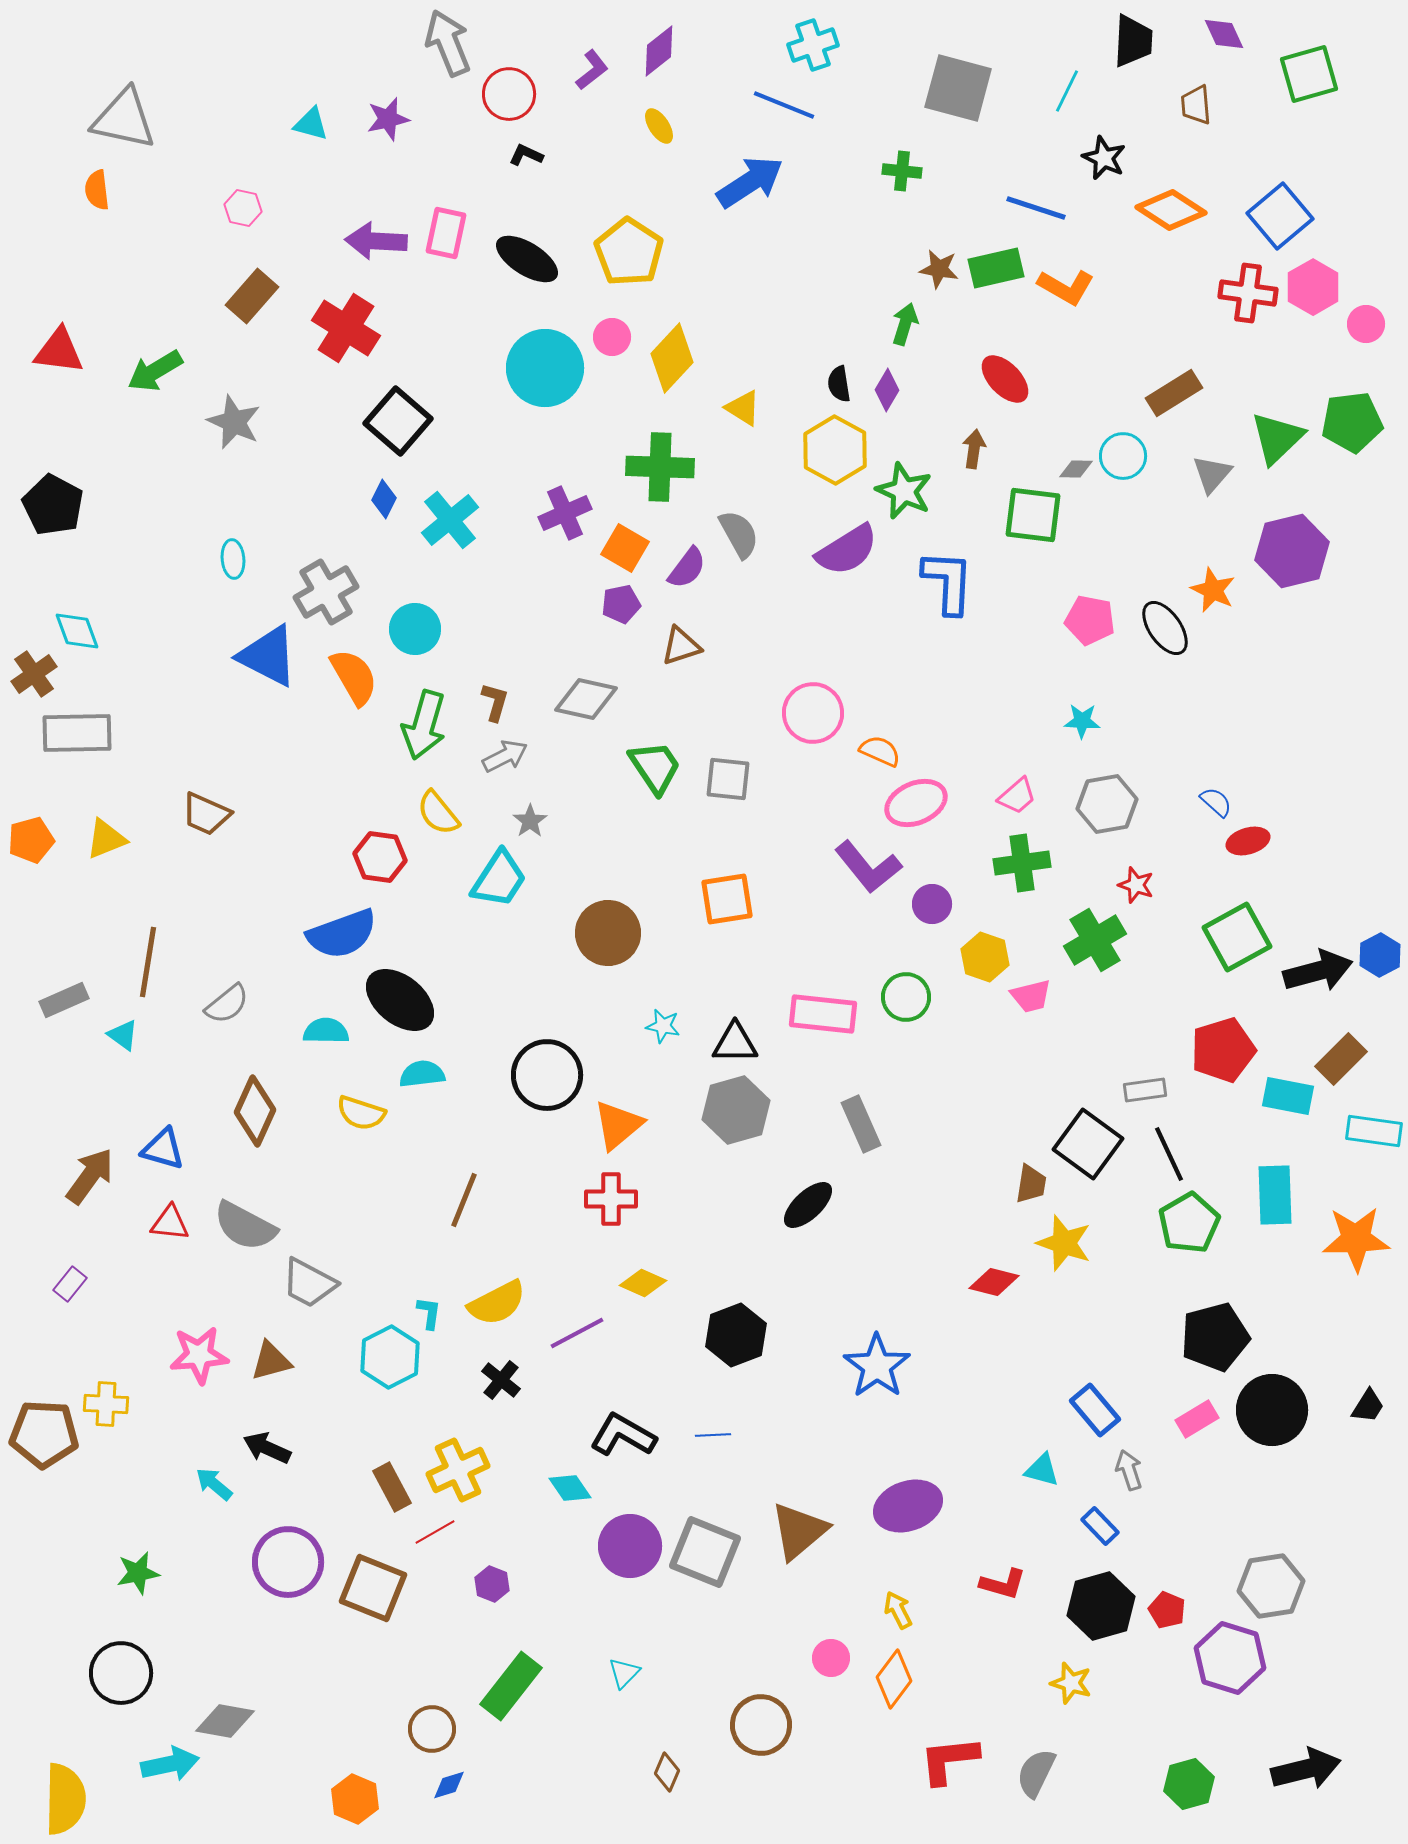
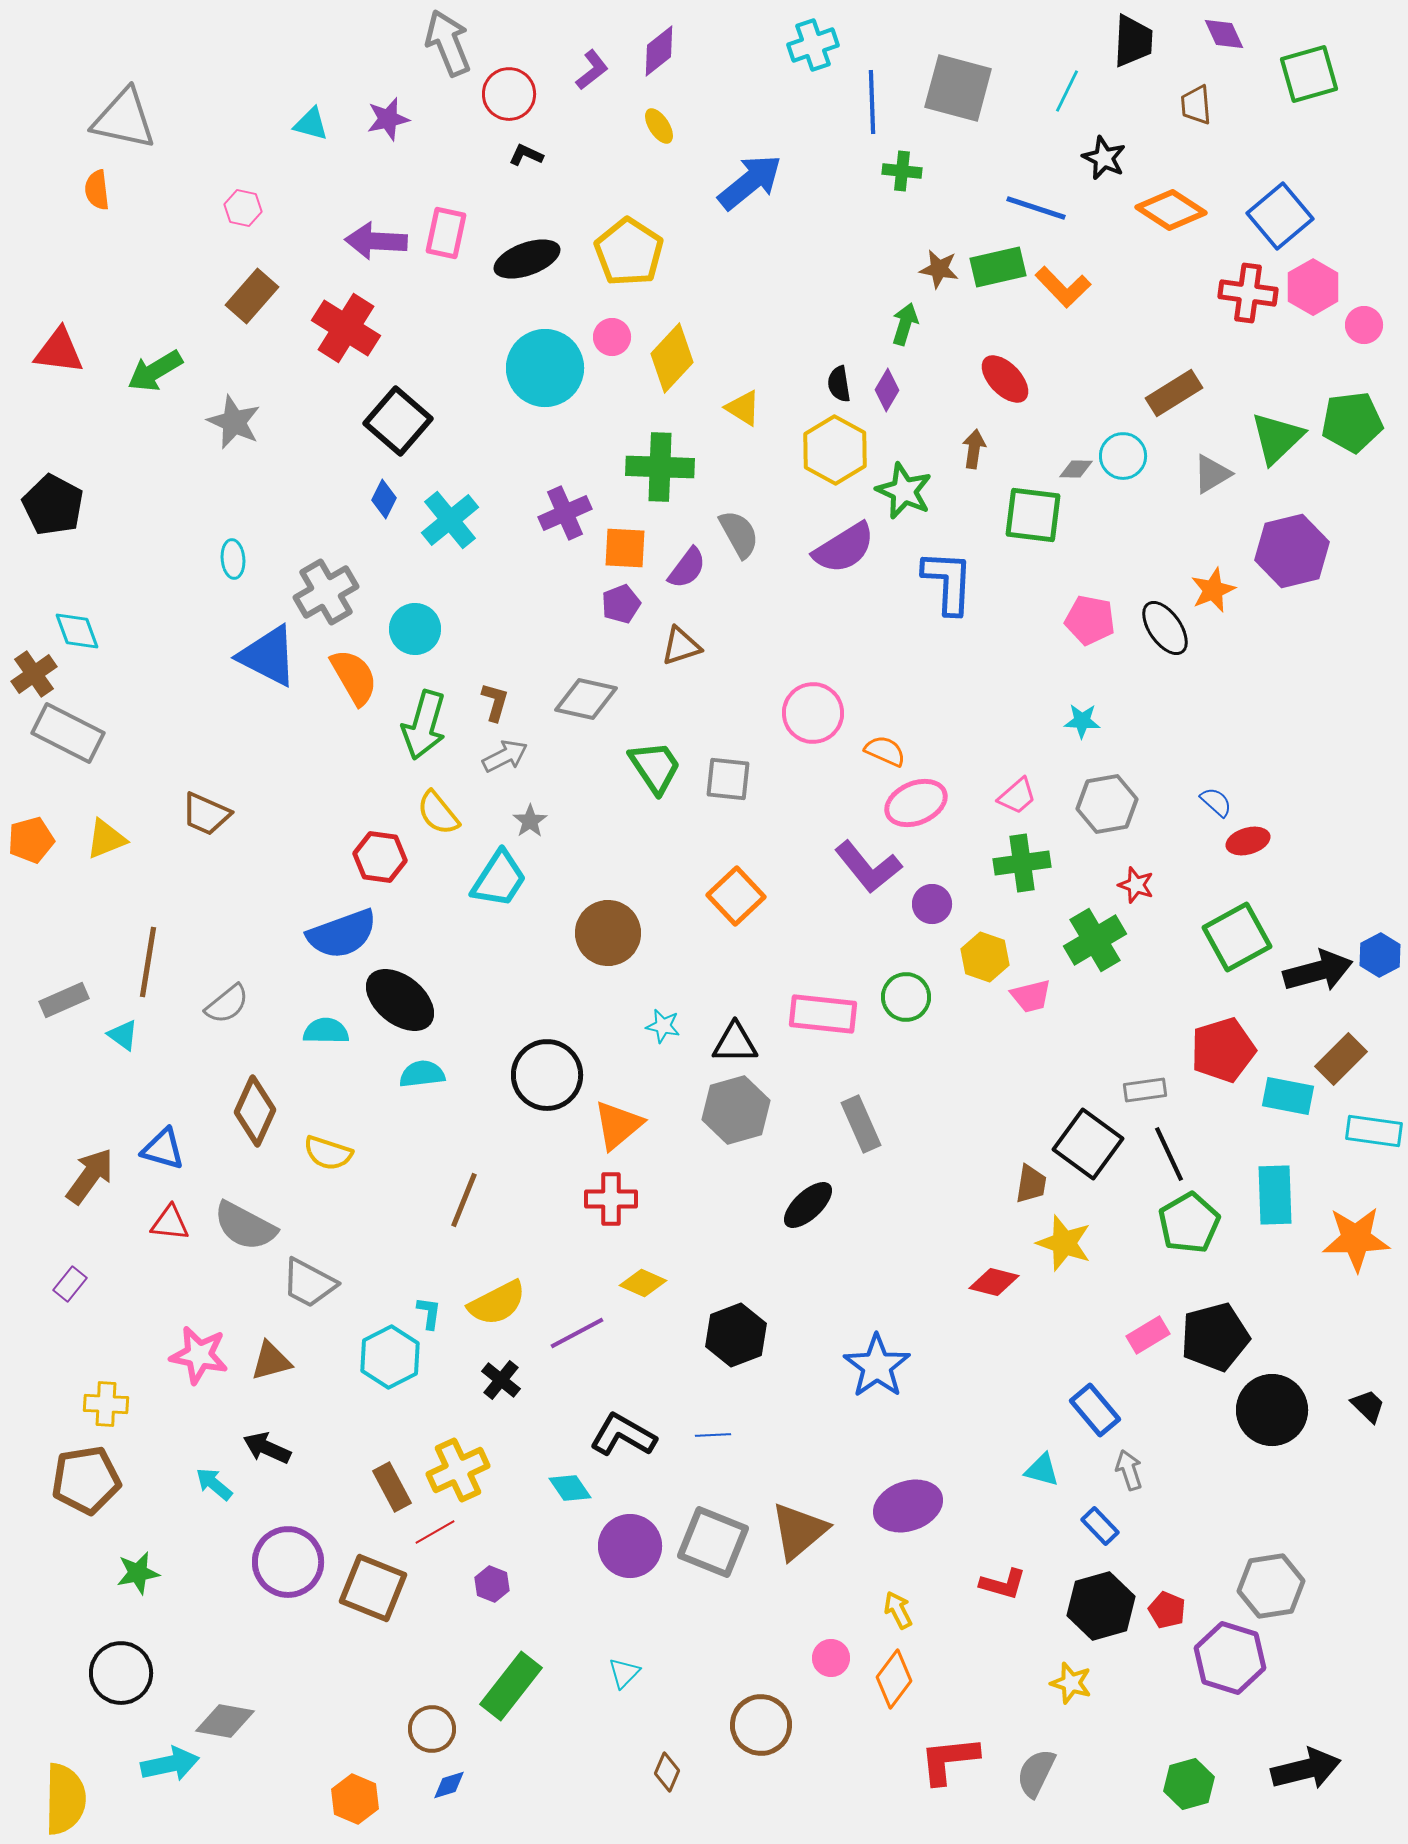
blue line at (784, 105): moved 88 px right, 3 px up; rotated 66 degrees clockwise
blue arrow at (750, 182): rotated 6 degrees counterclockwise
black ellipse at (527, 259): rotated 52 degrees counterclockwise
green rectangle at (996, 268): moved 2 px right, 1 px up
orange L-shape at (1066, 287): moved 3 px left; rotated 16 degrees clockwise
pink circle at (1366, 324): moved 2 px left, 1 px down
gray triangle at (1212, 474): rotated 18 degrees clockwise
orange square at (625, 548): rotated 27 degrees counterclockwise
purple semicircle at (847, 550): moved 3 px left, 2 px up
orange star at (1213, 590): rotated 24 degrees clockwise
purple pentagon at (621, 604): rotated 9 degrees counterclockwise
gray rectangle at (77, 733): moved 9 px left; rotated 28 degrees clockwise
orange semicircle at (880, 751): moved 5 px right
orange square at (727, 899): moved 9 px right, 3 px up; rotated 34 degrees counterclockwise
yellow semicircle at (361, 1113): moved 33 px left, 40 px down
pink star at (199, 1355): rotated 16 degrees clockwise
black trapezoid at (1368, 1406): rotated 78 degrees counterclockwise
pink rectangle at (1197, 1419): moved 49 px left, 84 px up
brown pentagon at (44, 1434): moved 42 px right, 46 px down; rotated 12 degrees counterclockwise
gray square at (705, 1552): moved 8 px right, 10 px up
